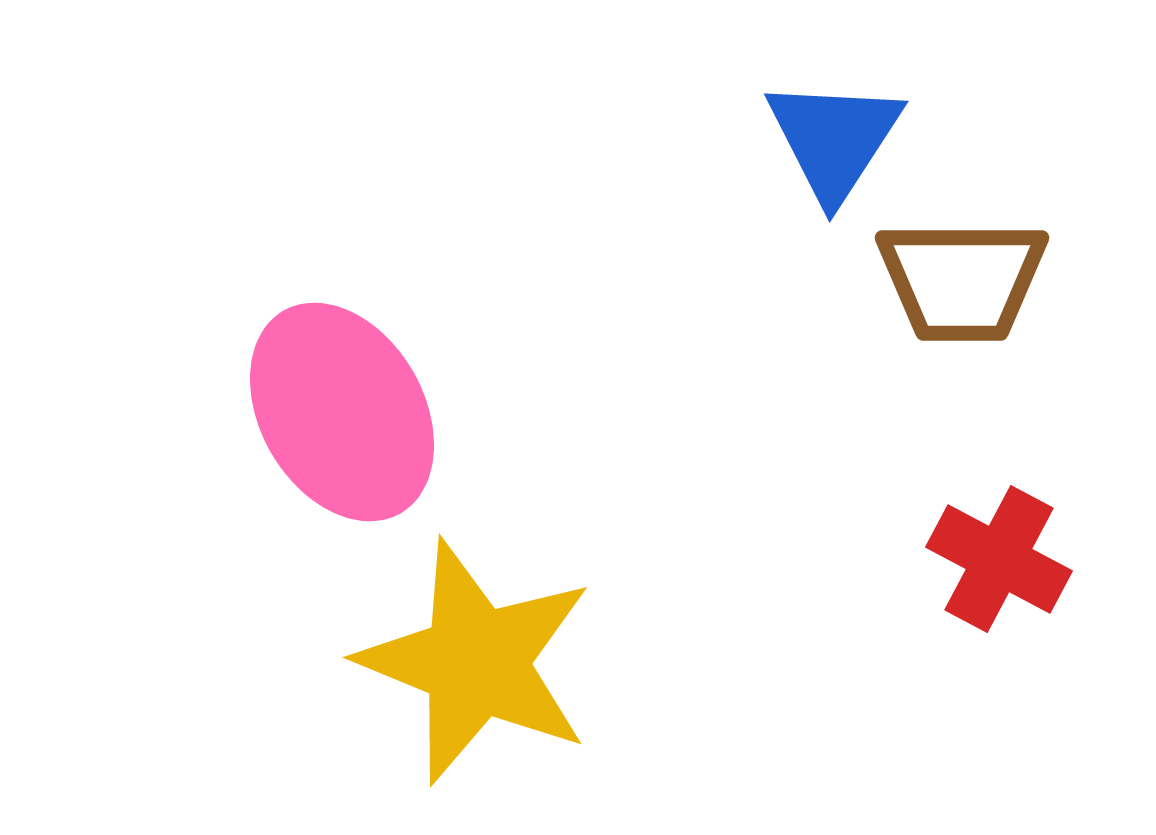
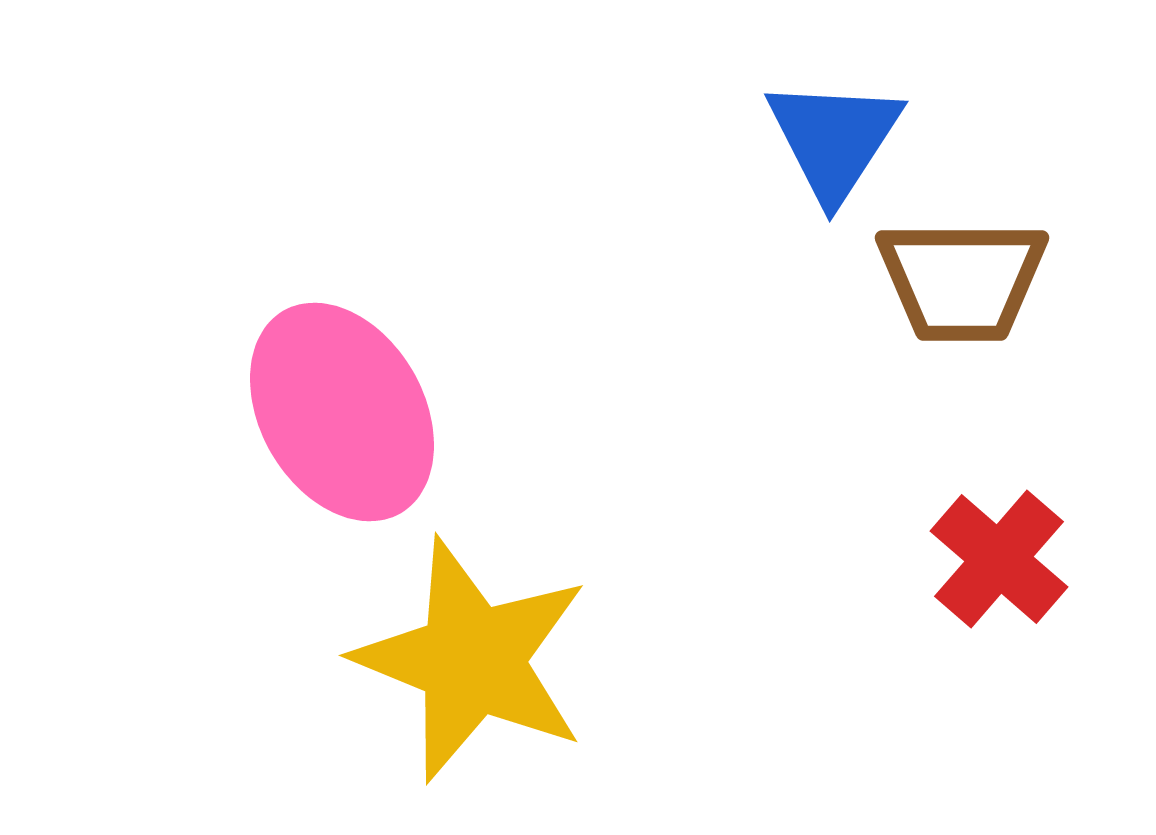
red cross: rotated 13 degrees clockwise
yellow star: moved 4 px left, 2 px up
